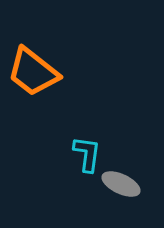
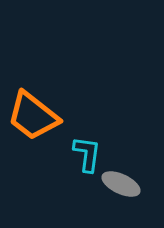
orange trapezoid: moved 44 px down
